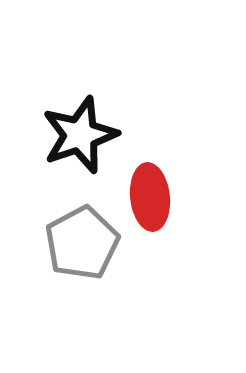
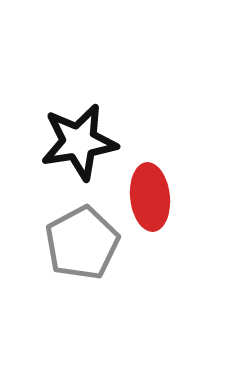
black star: moved 1 px left, 7 px down; rotated 10 degrees clockwise
